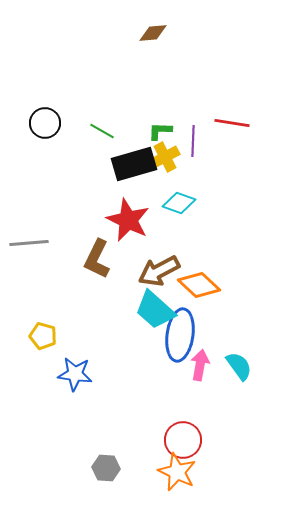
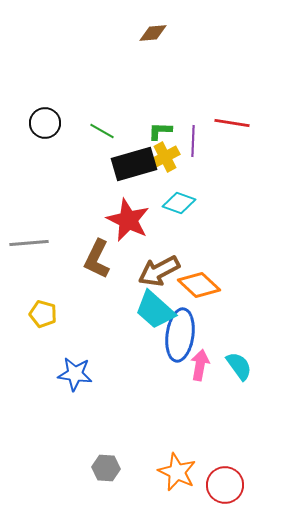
yellow pentagon: moved 22 px up
red circle: moved 42 px right, 45 px down
